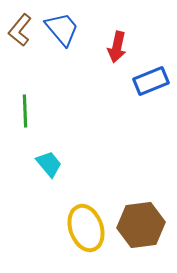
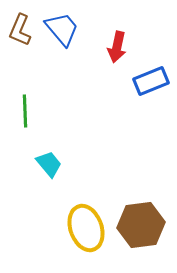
brown L-shape: rotated 16 degrees counterclockwise
